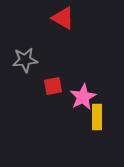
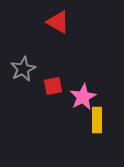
red triangle: moved 5 px left, 4 px down
gray star: moved 2 px left, 9 px down; rotated 20 degrees counterclockwise
yellow rectangle: moved 3 px down
